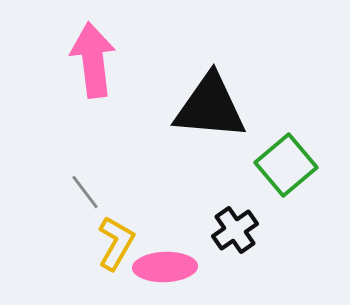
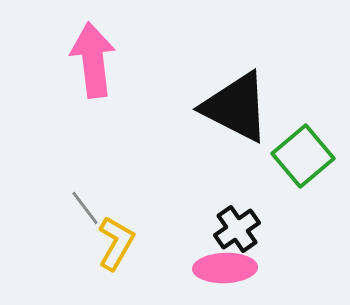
black triangle: moved 26 px right; rotated 22 degrees clockwise
green square: moved 17 px right, 9 px up
gray line: moved 16 px down
black cross: moved 2 px right, 1 px up
pink ellipse: moved 60 px right, 1 px down
